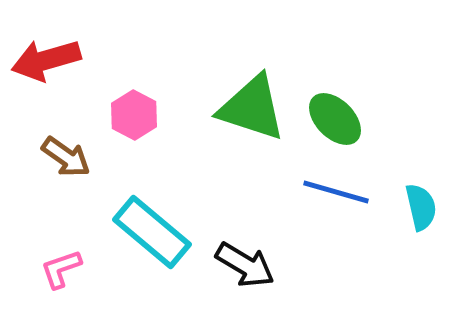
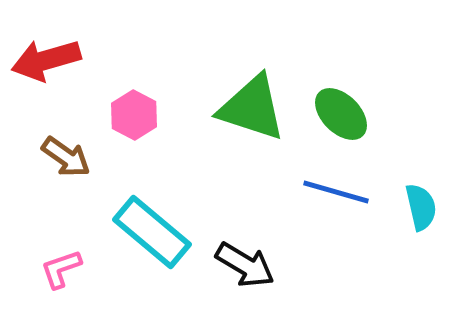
green ellipse: moved 6 px right, 5 px up
